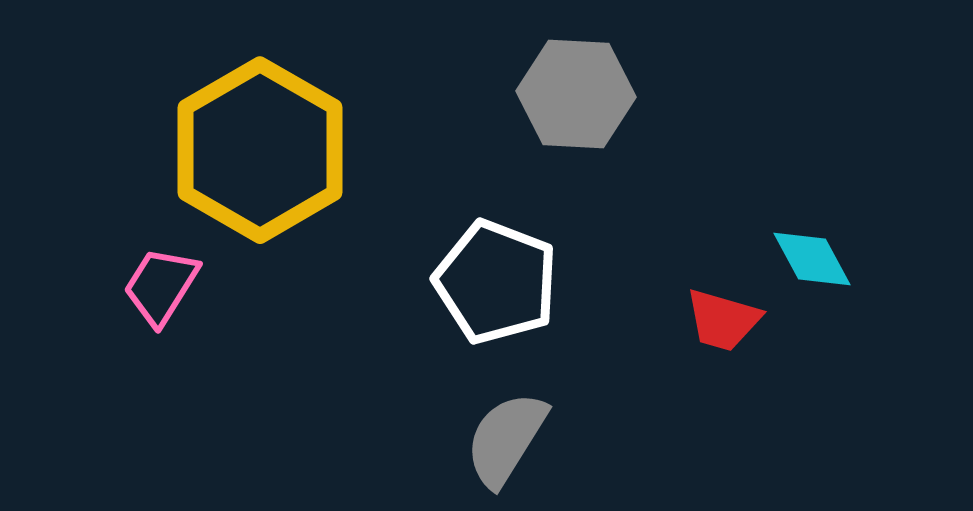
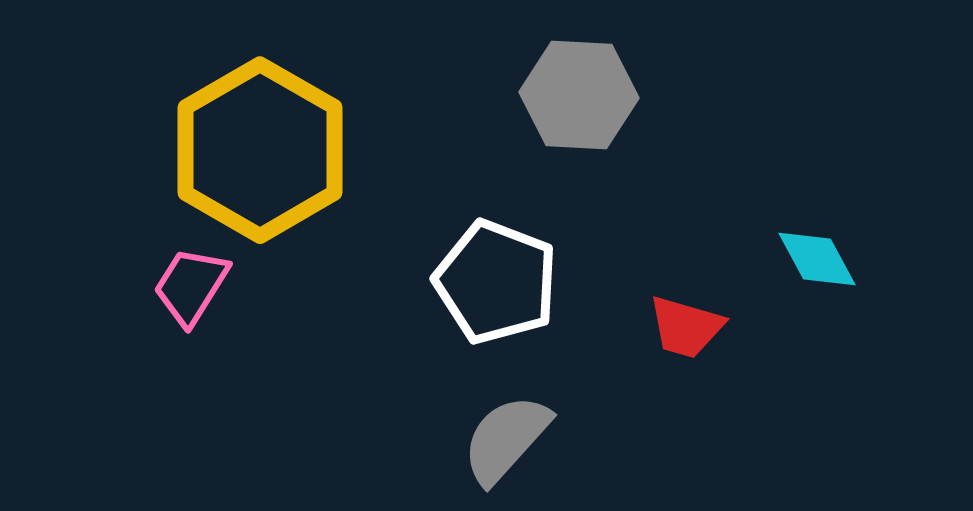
gray hexagon: moved 3 px right, 1 px down
cyan diamond: moved 5 px right
pink trapezoid: moved 30 px right
red trapezoid: moved 37 px left, 7 px down
gray semicircle: rotated 10 degrees clockwise
